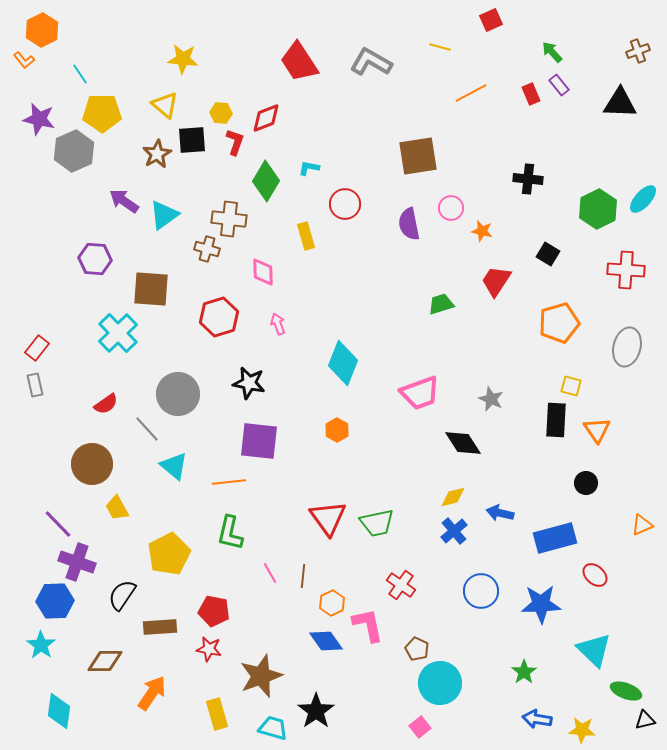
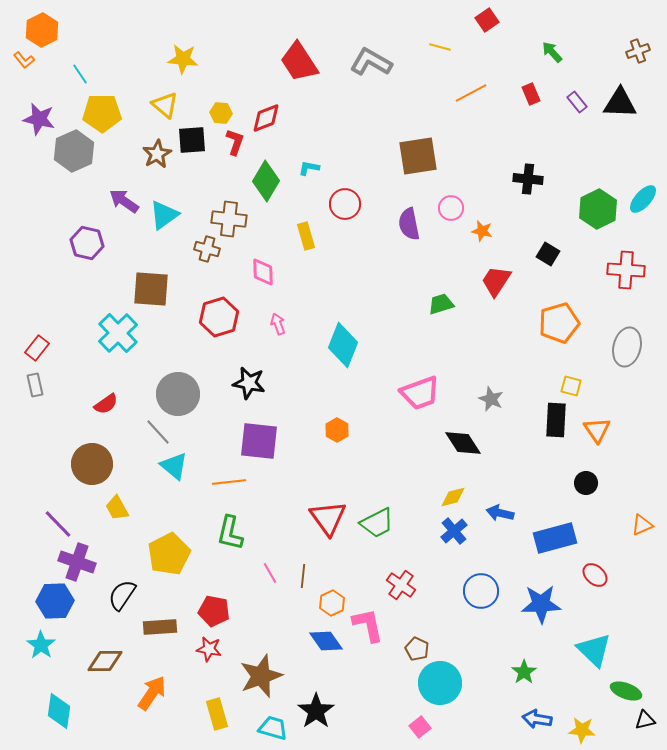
red square at (491, 20): moved 4 px left; rotated 10 degrees counterclockwise
purple rectangle at (559, 85): moved 18 px right, 17 px down
purple hexagon at (95, 259): moved 8 px left, 16 px up; rotated 8 degrees clockwise
cyan diamond at (343, 363): moved 18 px up
gray line at (147, 429): moved 11 px right, 3 px down
green trapezoid at (377, 523): rotated 15 degrees counterclockwise
